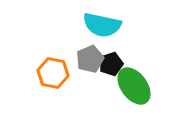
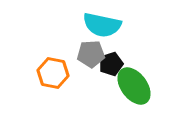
gray pentagon: moved 1 px right, 5 px up; rotated 20 degrees clockwise
